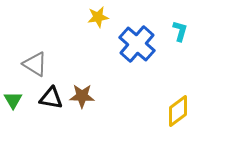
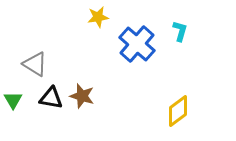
brown star: rotated 15 degrees clockwise
